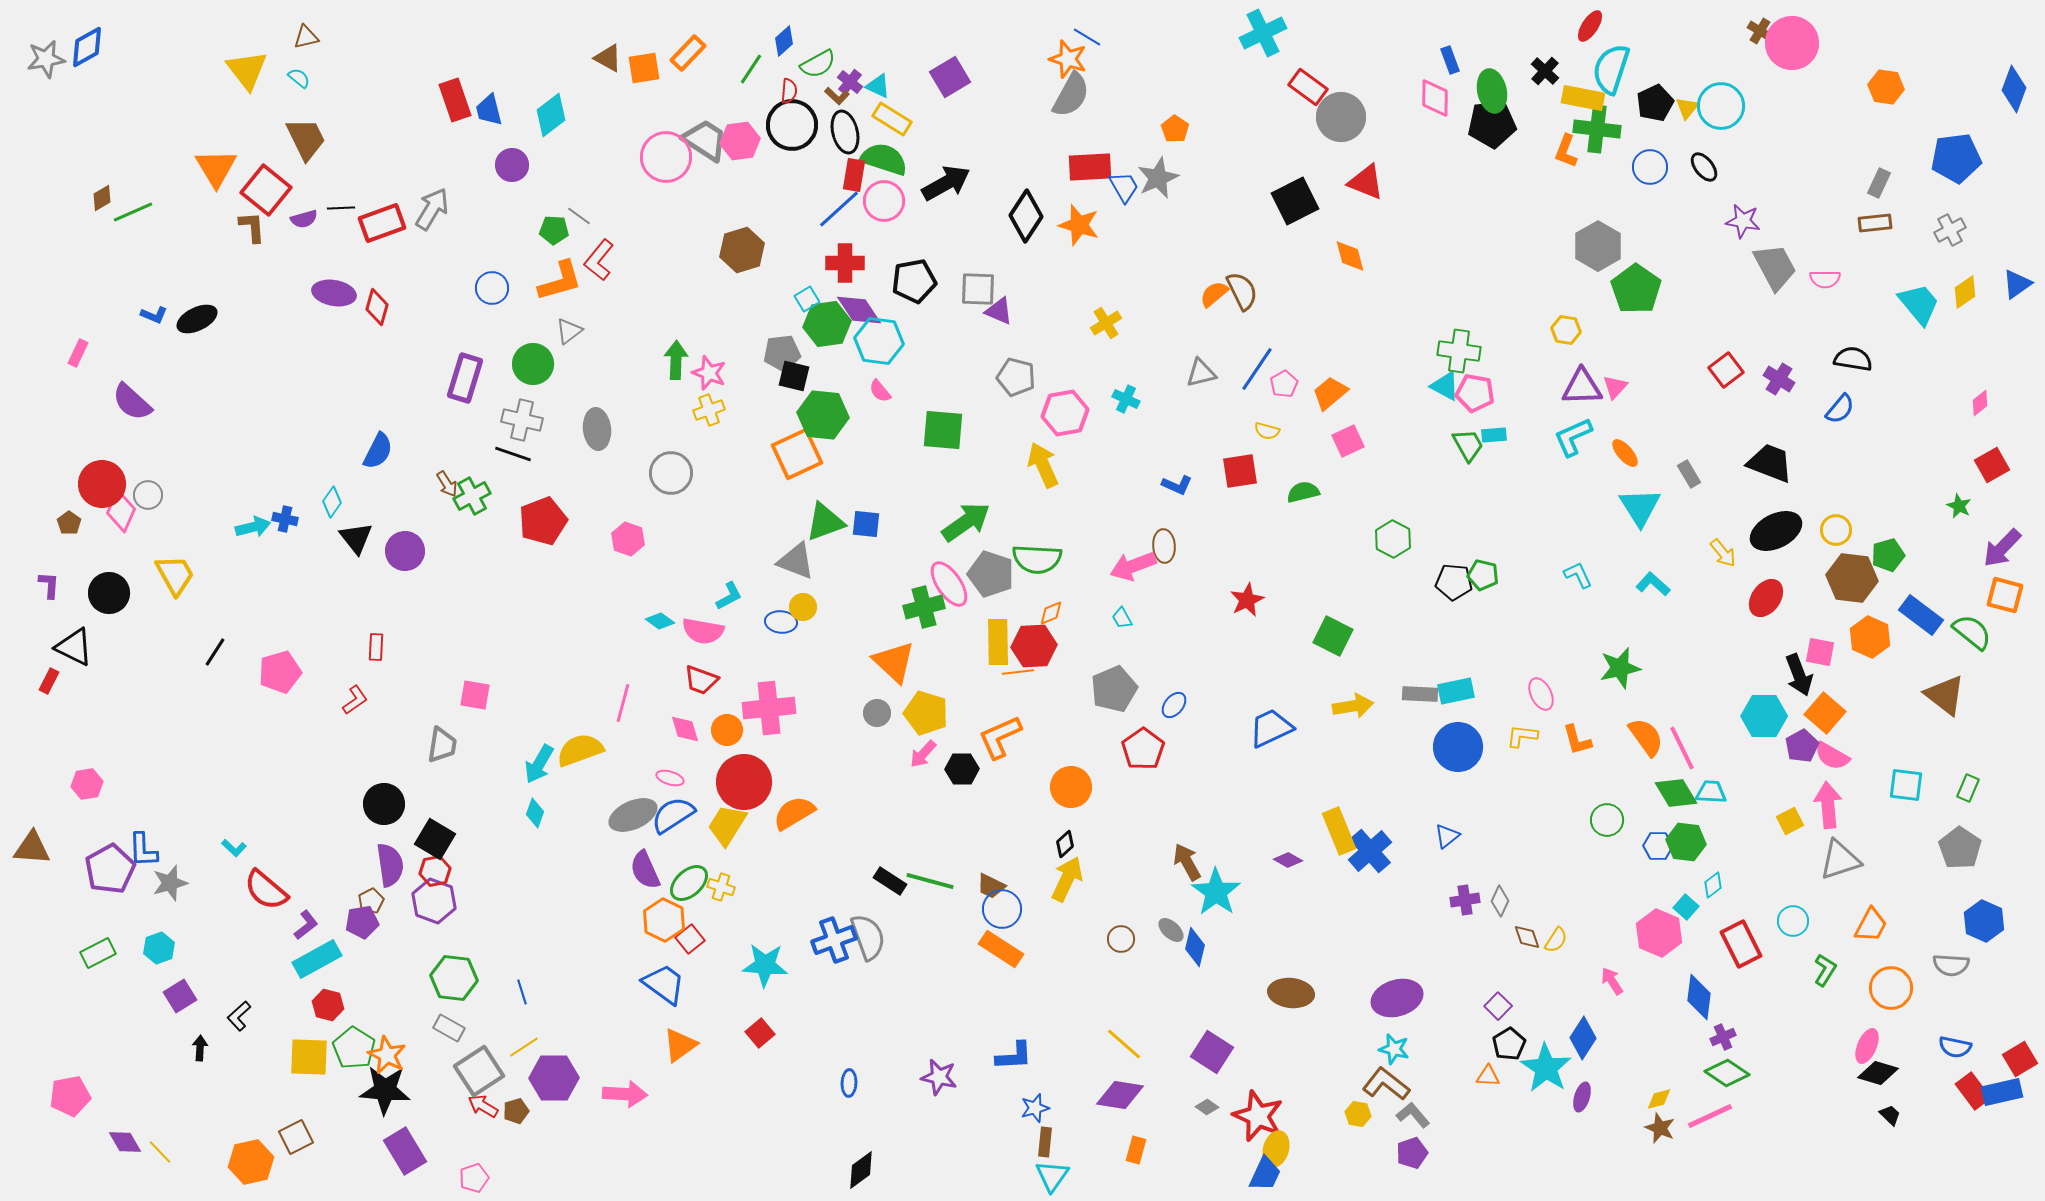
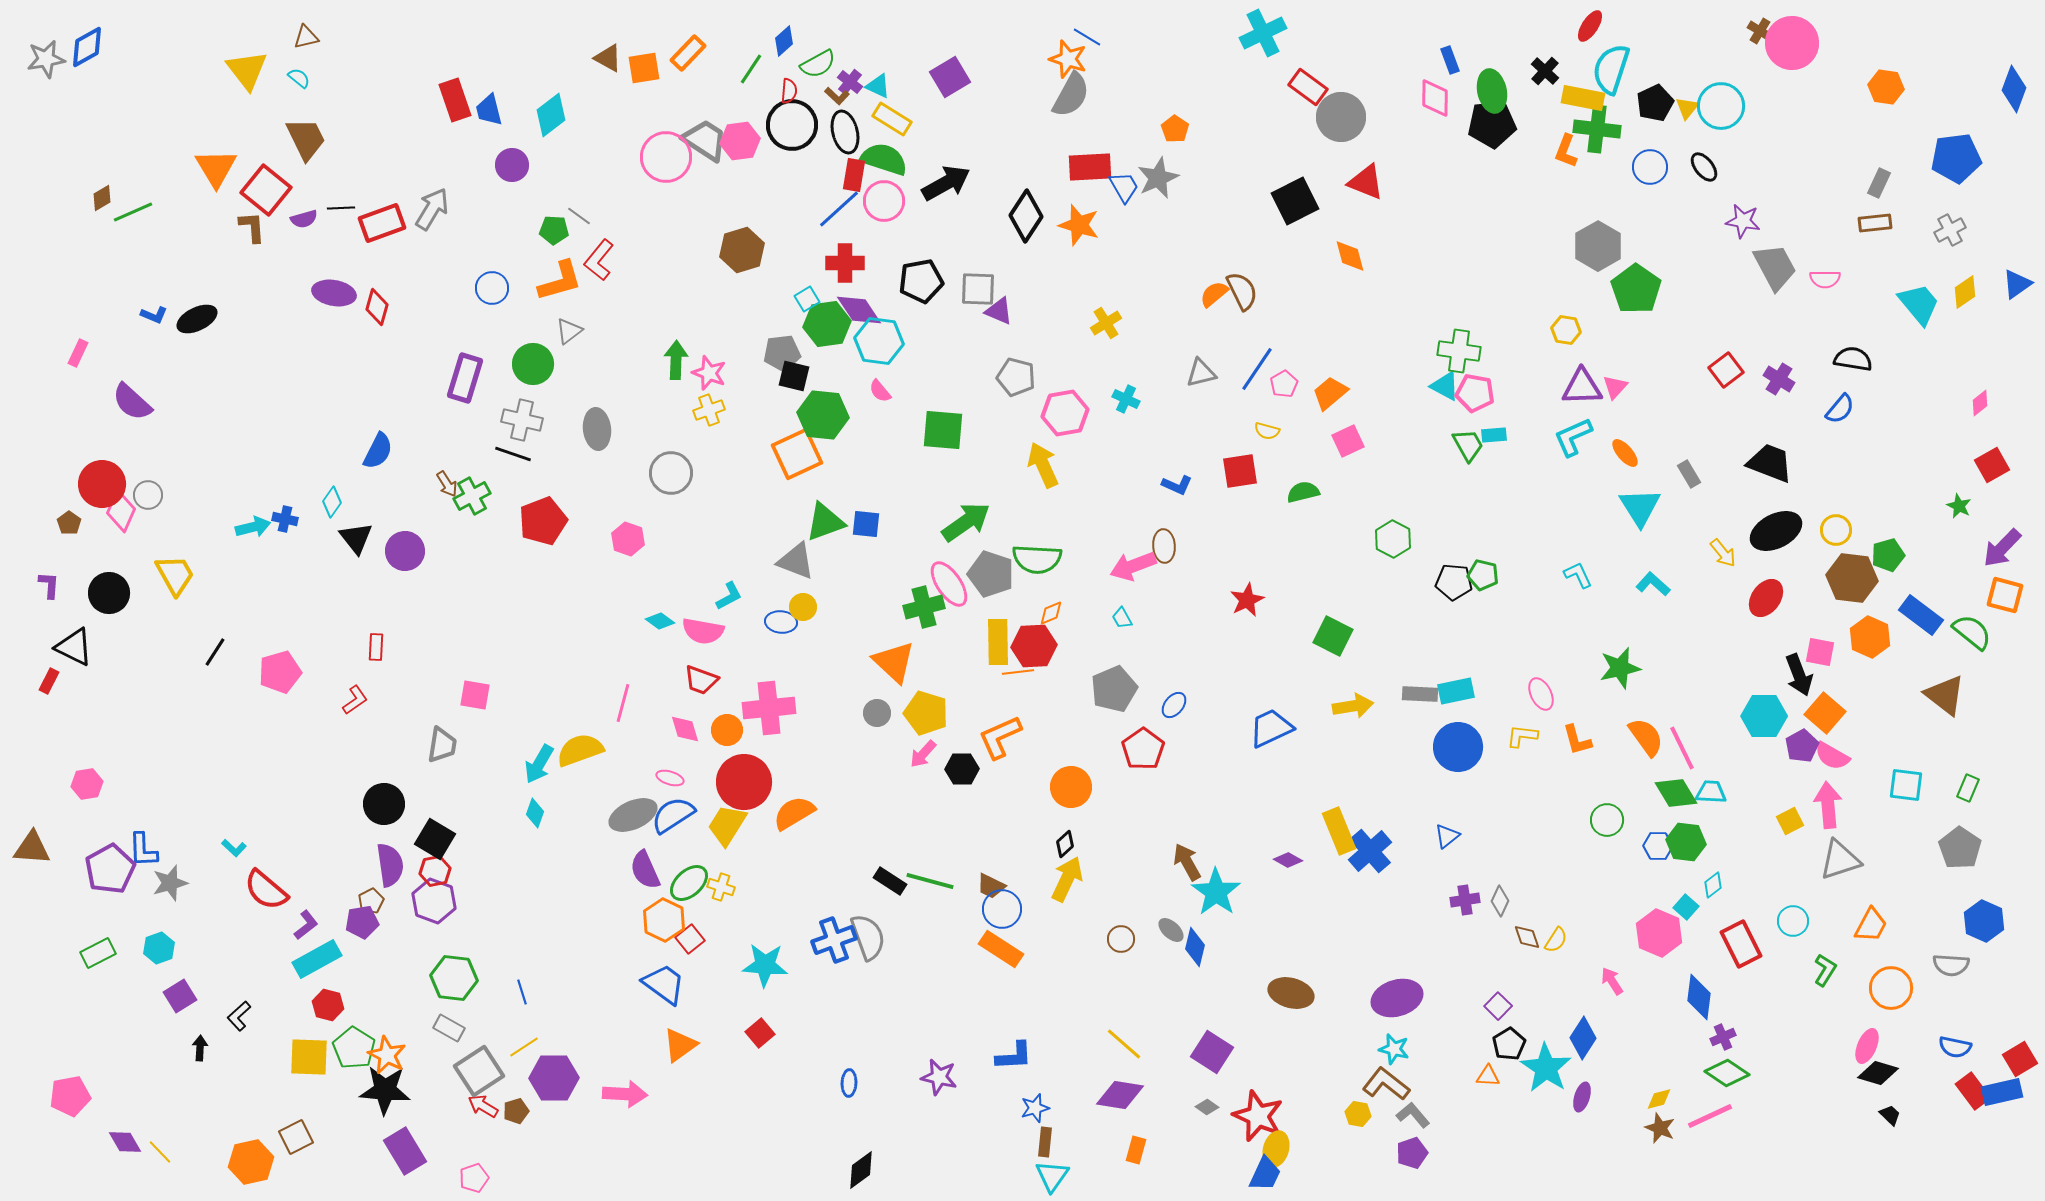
black pentagon at (914, 281): moved 7 px right
brown ellipse at (1291, 993): rotated 9 degrees clockwise
